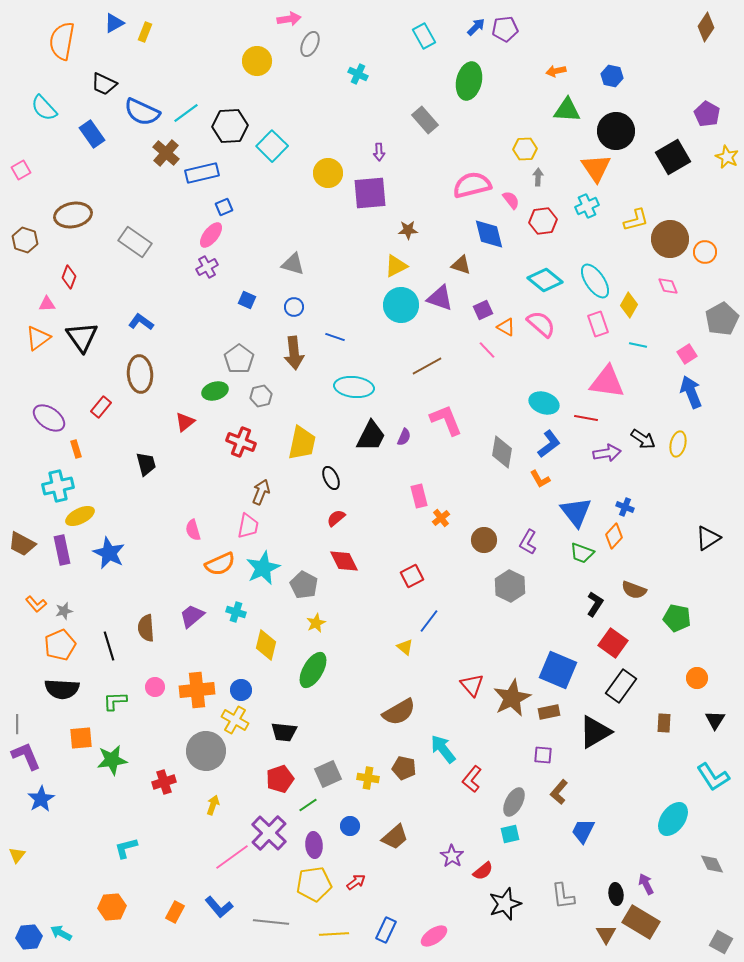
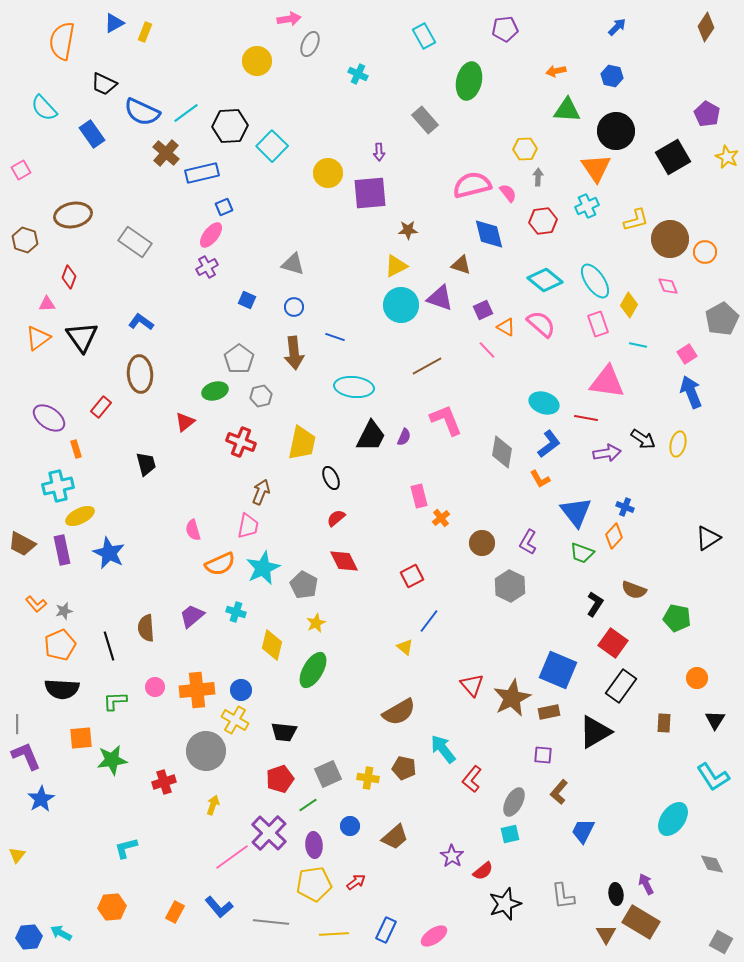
blue arrow at (476, 27): moved 141 px right
pink semicircle at (511, 200): moved 3 px left, 7 px up
brown circle at (484, 540): moved 2 px left, 3 px down
yellow diamond at (266, 645): moved 6 px right
